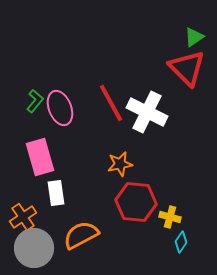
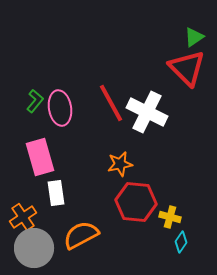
pink ellipse: rotated 12 degrees clockwise
